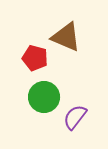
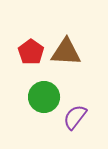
brown triangle: moved 15 px down; rotated 20 degrees counterclockwise
red pentagon: moved 4 px left, 6 px up; rotated 20 degrees clockwise
